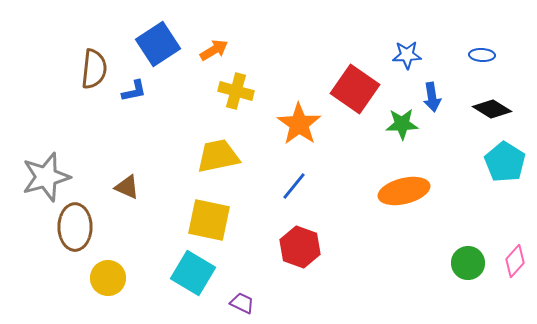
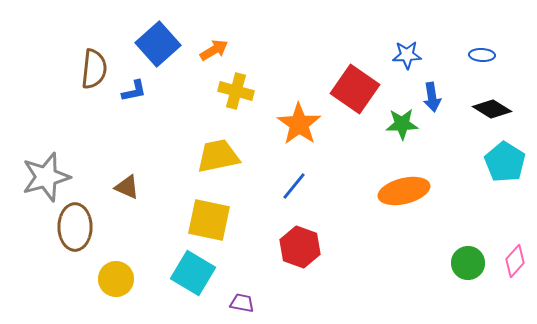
blue square: rotated 9 degrees counterclockwise
yellow circle: moved 8 px right, 1 px down
purple trapezoid: rotated 15 degrees counterclockwise
